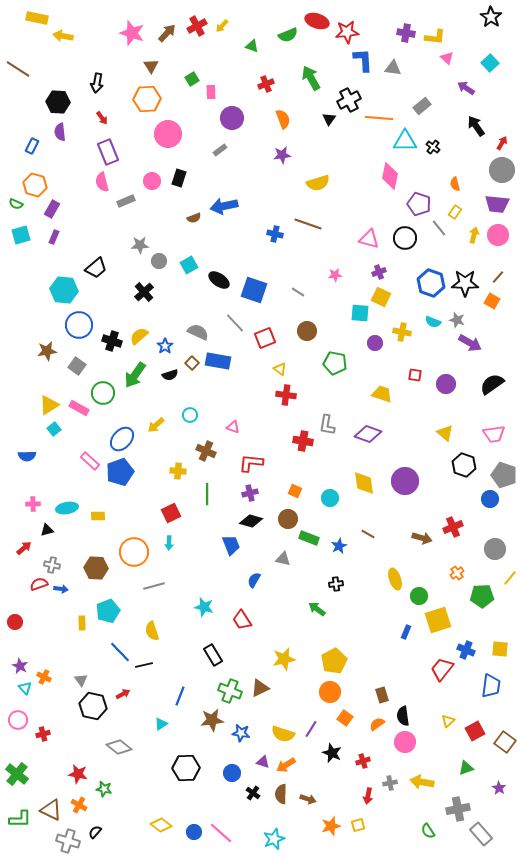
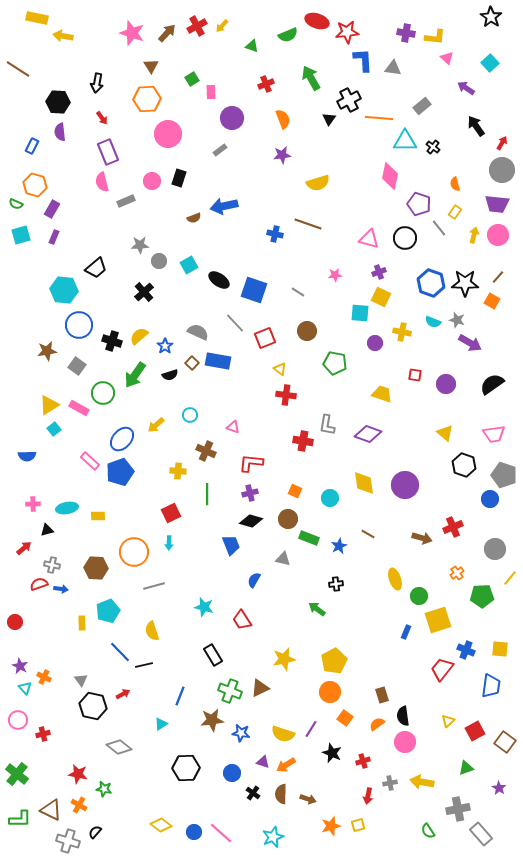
purple circle at (405, 481): moved 4 px down
cyan star at (274, 839): moved 1 px left, 2 px up
